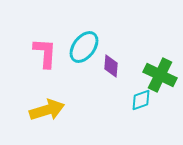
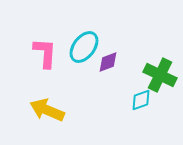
purple diamond: moved 3 px left, 4 px up; rotated 65 degrees clockwise
yellow arrow: rotated 140 degrees counterclockwise
